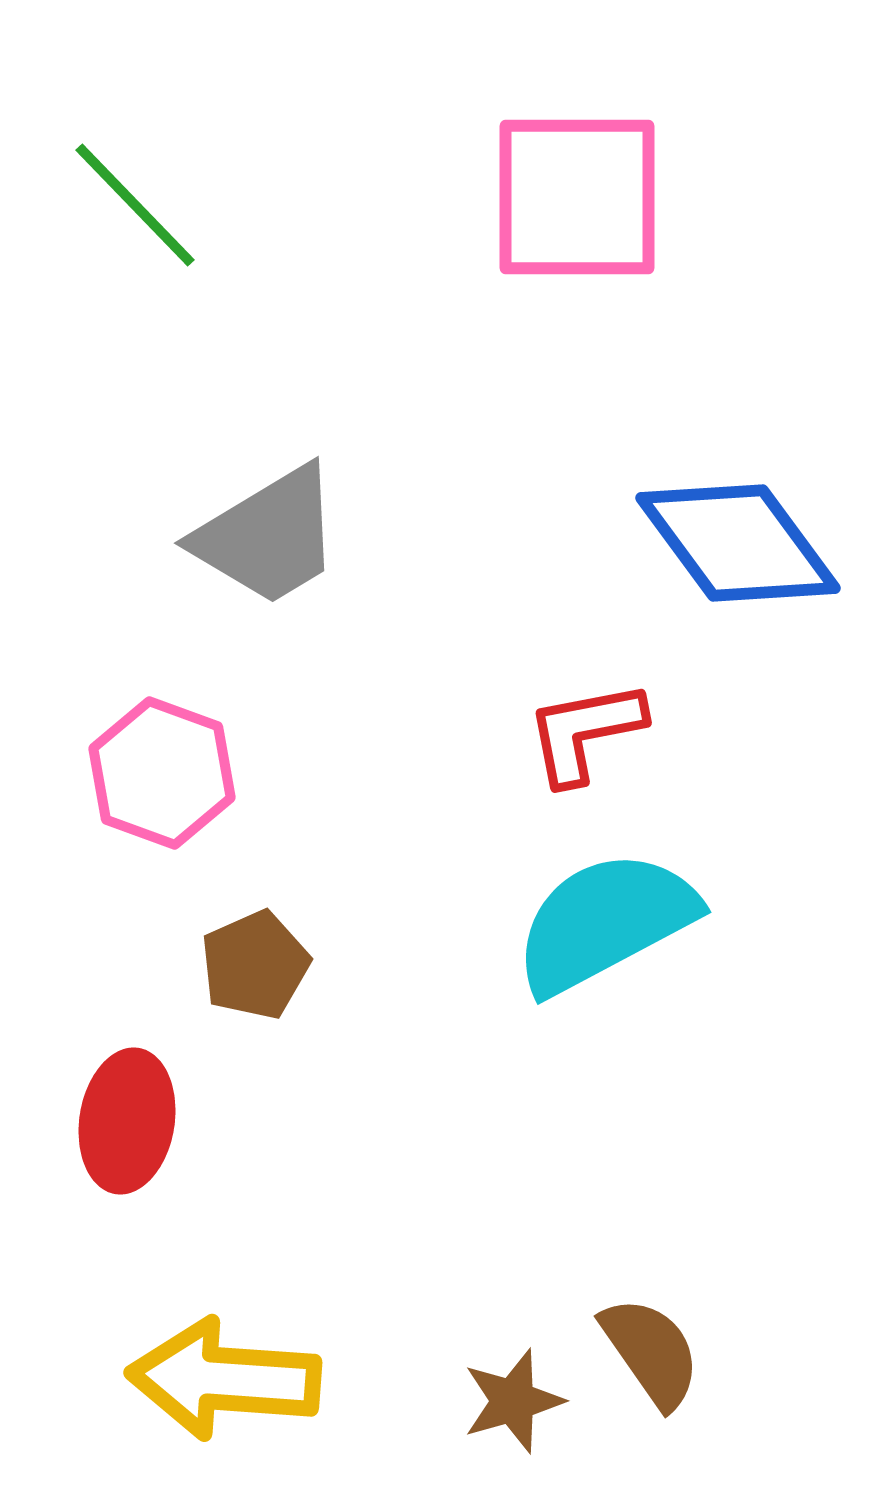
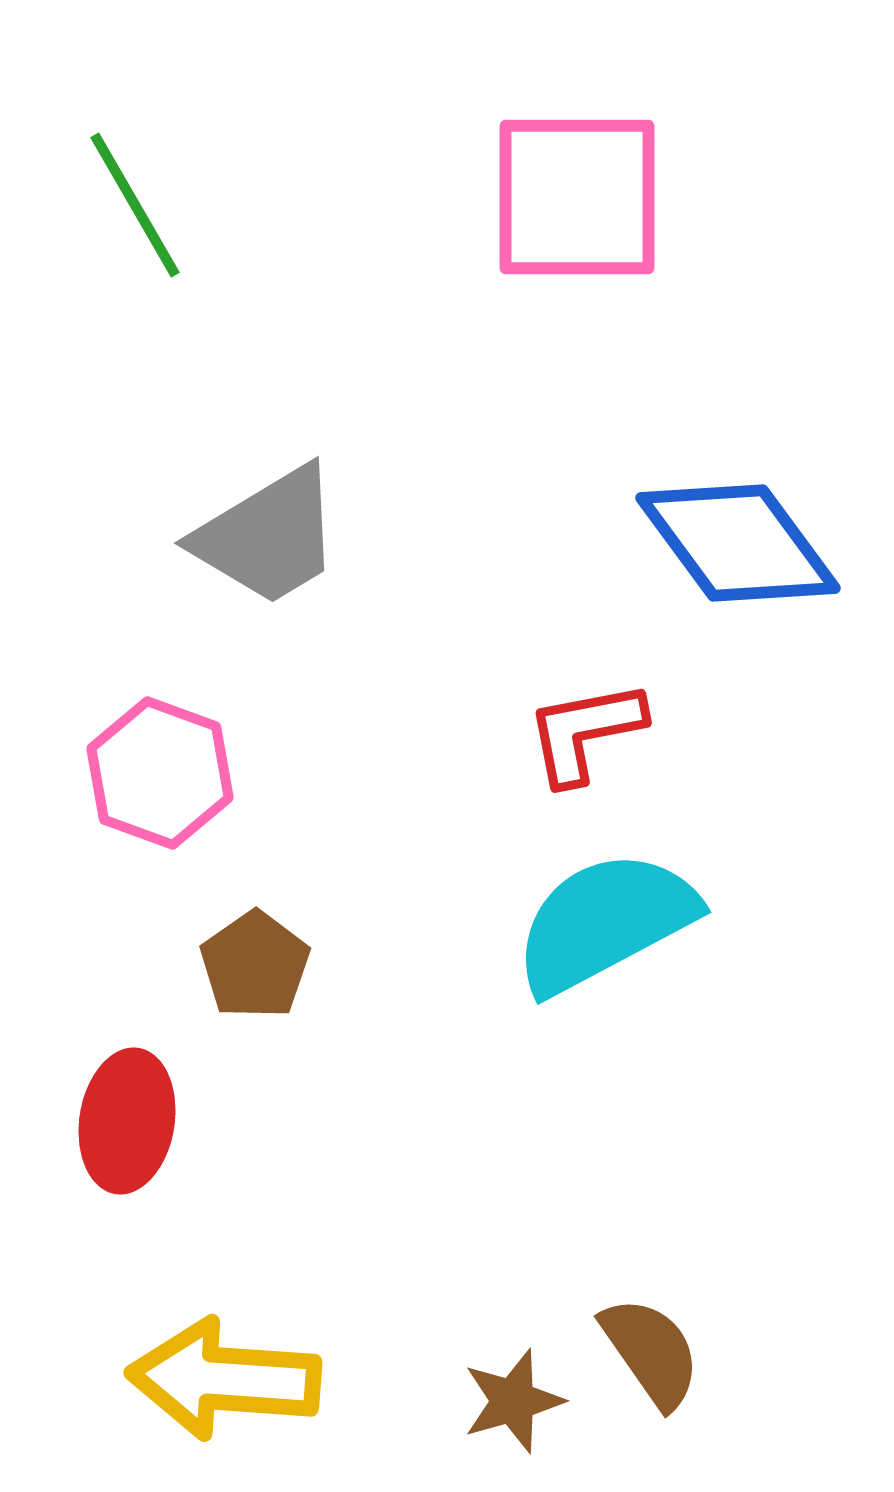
green line: rotated 14 degrees clockwise
pink hexagon: moved 2 px left
brown pentagon: rotated 11 degrees counterclockwise
